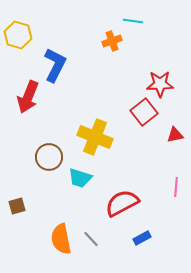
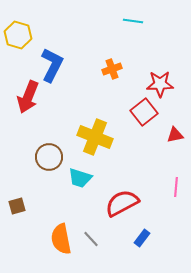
orange cross: moved 28 px down
blue L-shape: moved 3 px left
blue rectangle: rotated 24 degrees counterclockwise
